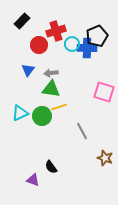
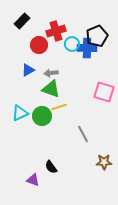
blue triangle: rotated 24 degrees clockwise
green triangle: rotated 12 degrees clockwise
gray line: moved 1 px right, 3 px down
brown star: moved 1 px left, 4 px down; rotated 21 degrees counterclockwise
